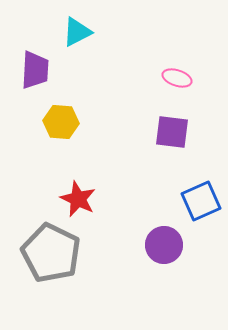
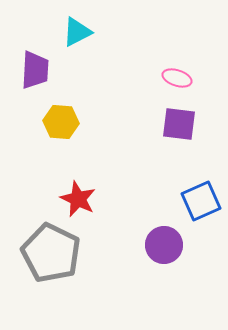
purple square: moved 7 px right, 8 px up
